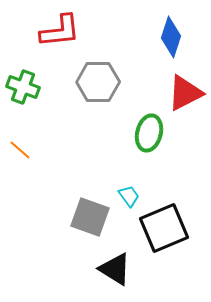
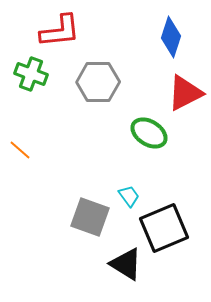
green cross: moved 8 px right, 13 px up
green ellipse: rotated 72 degrees counterclockwise
black triangle: moved 11 px right, 5 px up
